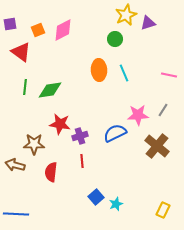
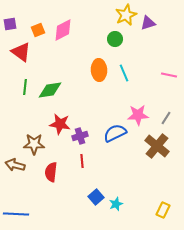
gray line: moved 3 px right, 8 px down
